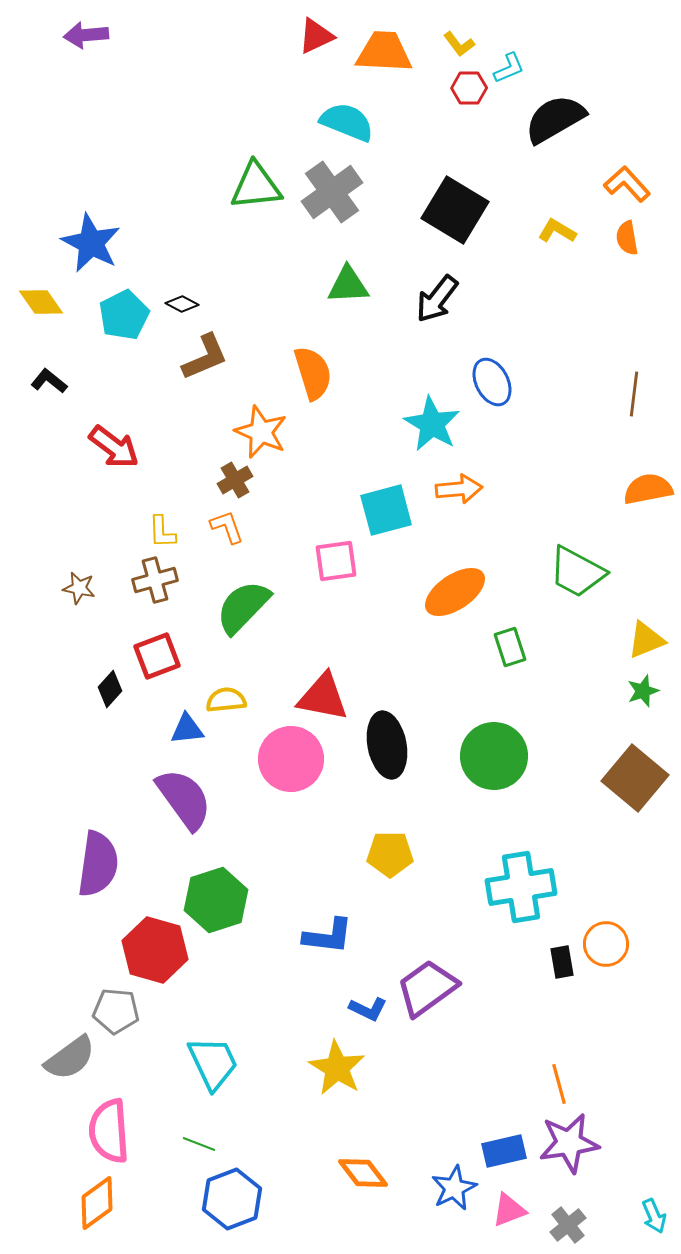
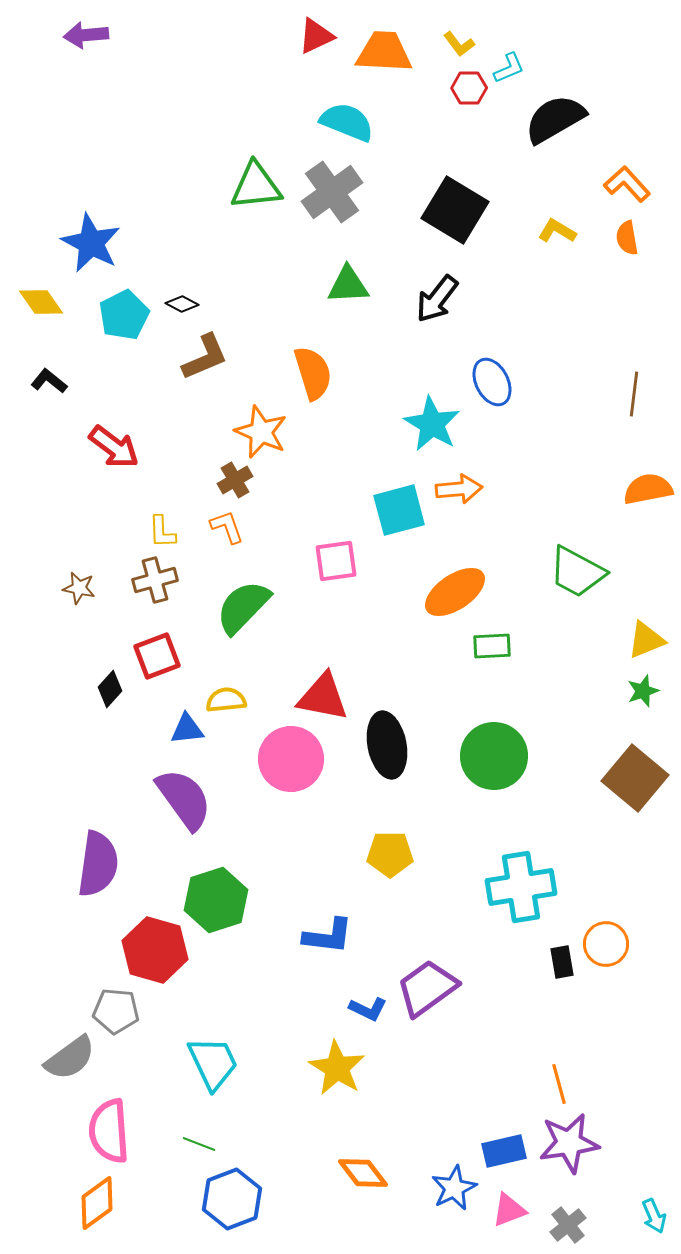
cyan square at (386, 510): moved 13 px right
green rectangle at (510, 647): moved 18 px left, 1 px up; rotated 75 degrees counterclockwise
